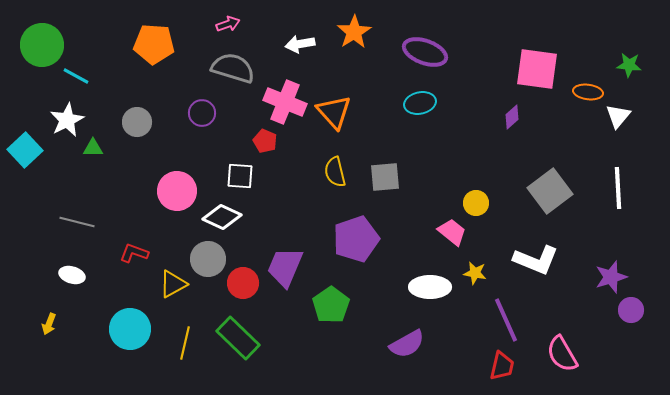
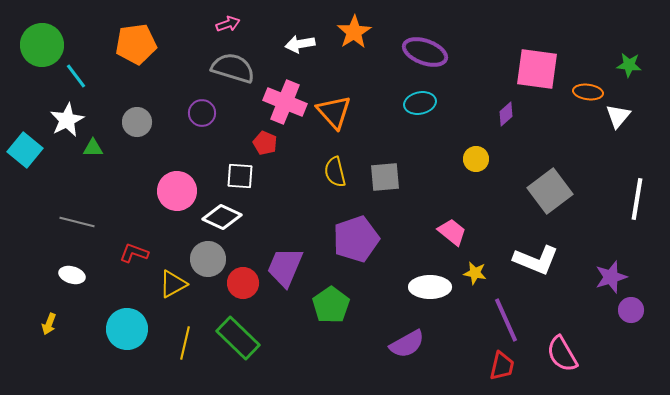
orange pentagon at (154, 44): moved 18 px left; rotated 12 degrees counterclockwise
cyan line at (76, 76): rotated 24 degrees clockwise
purple diamond at (512, 117): moved 6 px left, 3 px up
red pentagon at (265, 141): moved 2 px down
cyan square at (25, 150): rotated 8 degrees counterclockwise
white line at (618, 188): moved 19 px right, 11 px down; rotated 12 degrees clockwise
yellow circle at (476, 203): moved 44 px up
cyan circle at (130, 329): moved 3 px left
